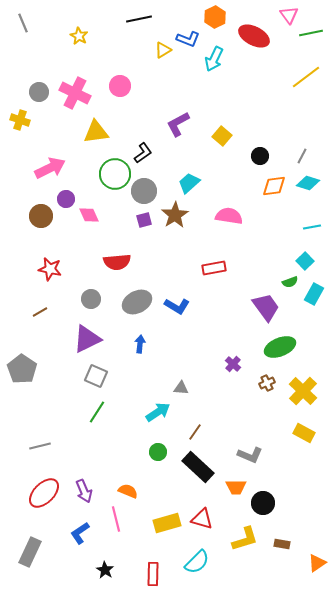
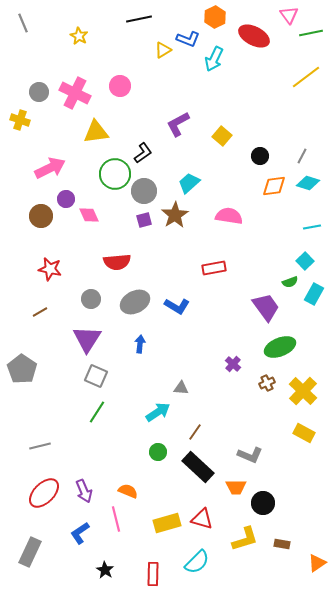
gray ellipse at (137, 302): moved 2 px left
purple triangle at (87, 339): rotated 32 degrees counterclockwise
